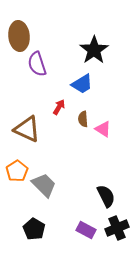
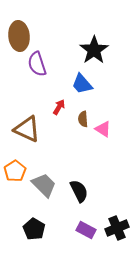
blue trapezoid: rotated 80 degrees clockwise
orange pentagon: moved 2 px left
black semicircle: moved 27 px left, 5 px up
